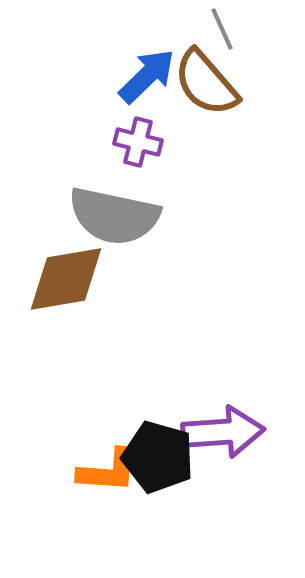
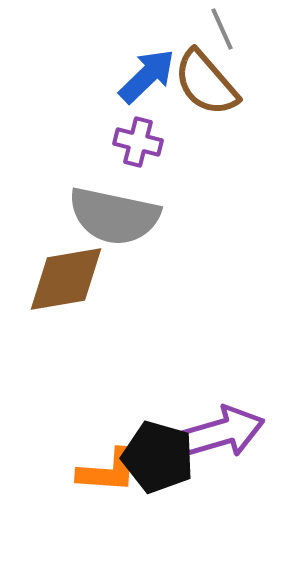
purple arrow: rotated 12 degrees counterclockwise
